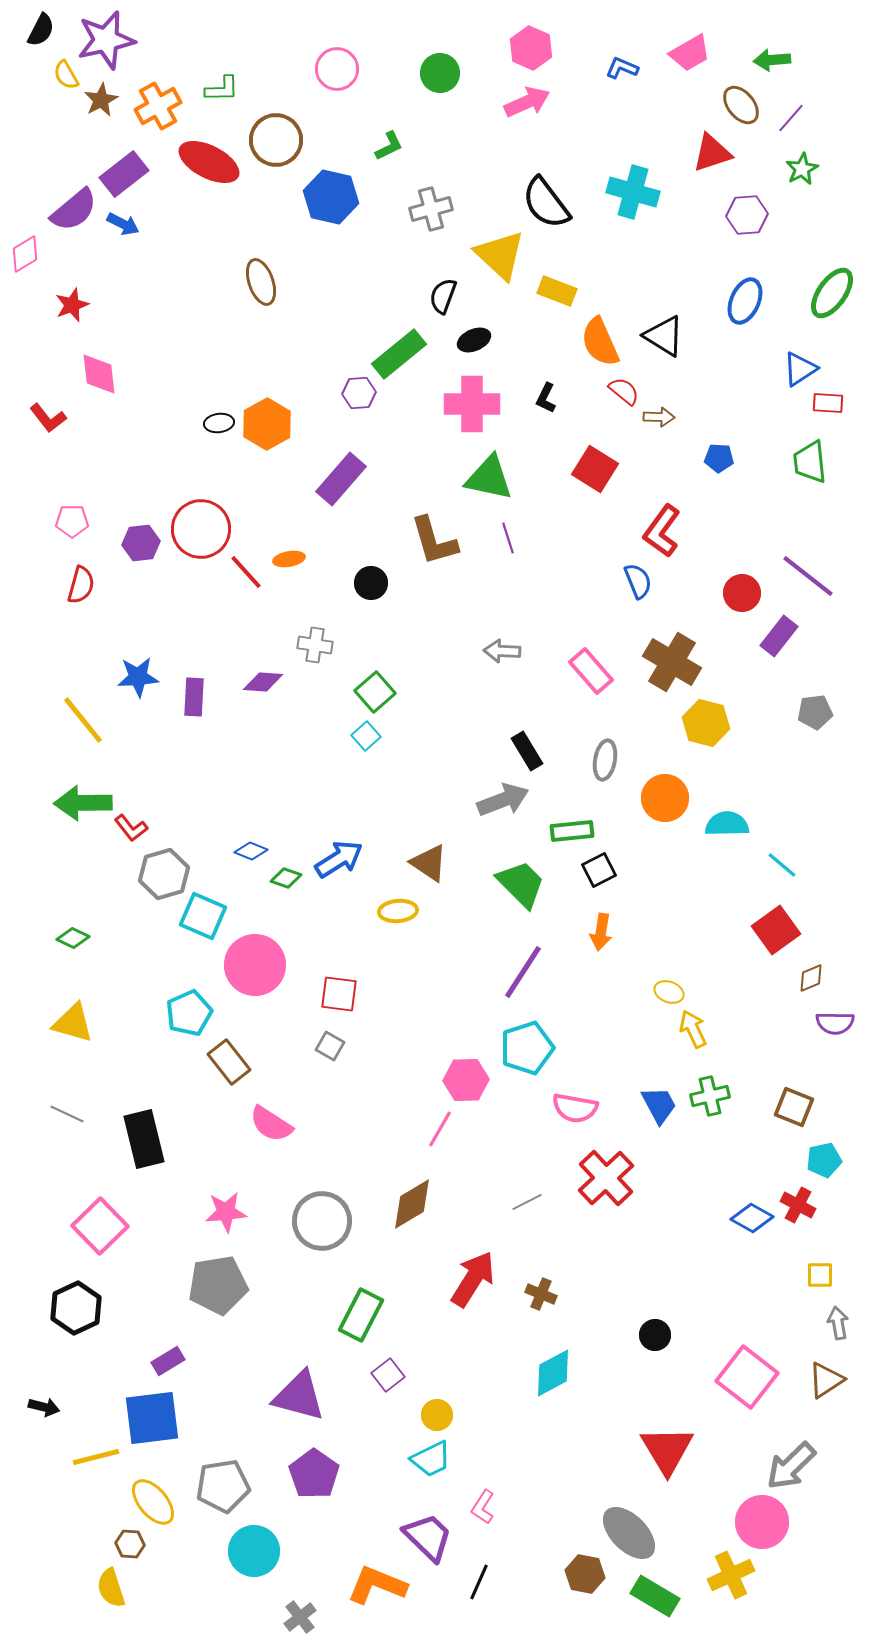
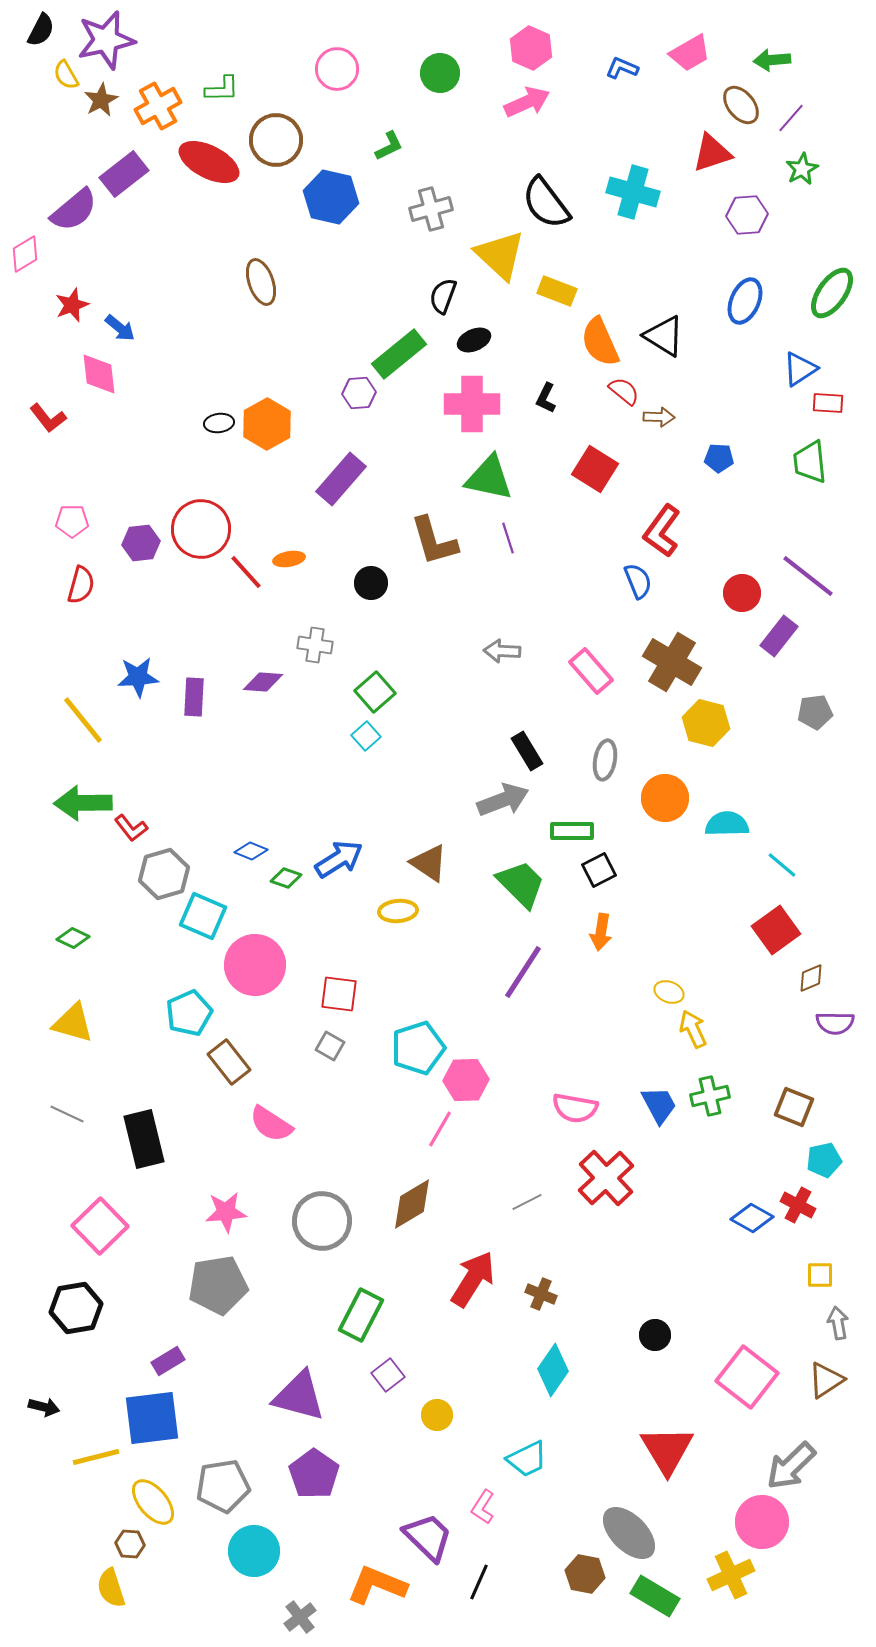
blue arrow at (123, 224): moved 3 px left, 104 px down; rotated 12 degrees clockwise
green rectangle at (572, 831): rotated 6 degrees clockwise
cyan pentagon at (527, 1048): moved 109 px left
black hexagon at (76, 1308): rotated 15 degrees clockwise
cyan diamond at (553, 1373): moved 3 px up; rotated 27 degrees counterclockwise
cyan trapezoid at (431, 1459): moved 96 px right
